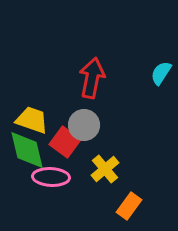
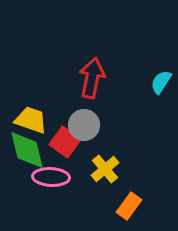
cyan semicircle: moved 9 px down
yellow trapezoid: moved 1 px left
